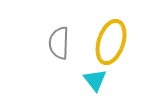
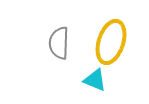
cyan triangle: rotated 30 degrees counterclockwise
